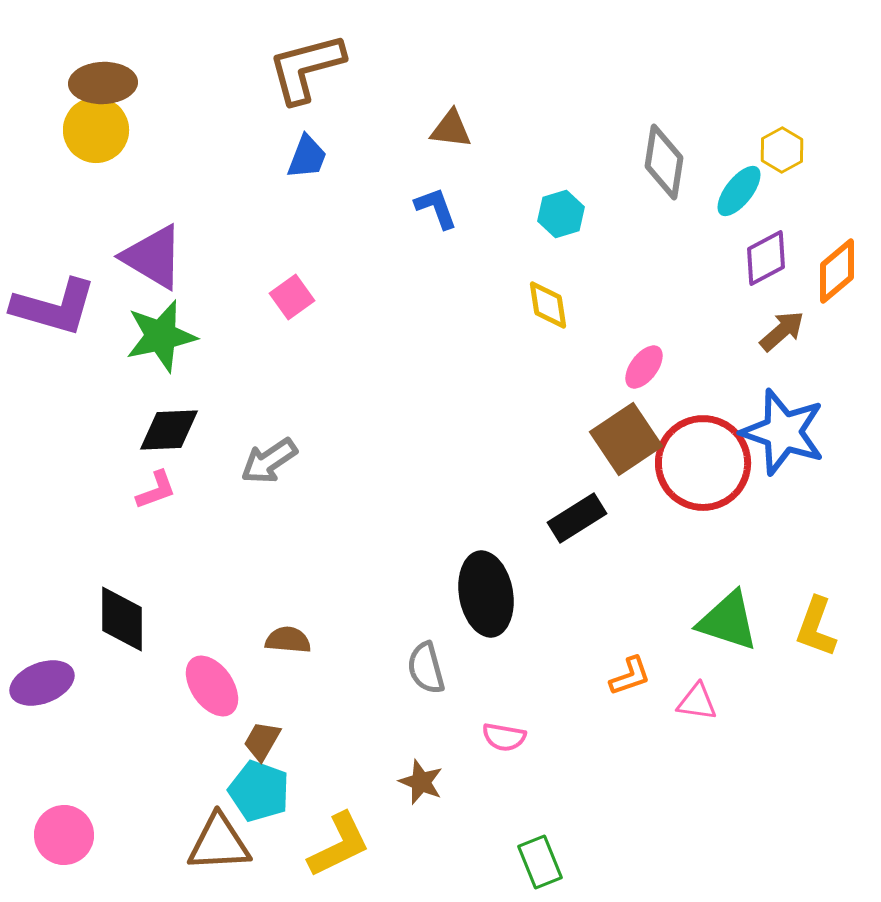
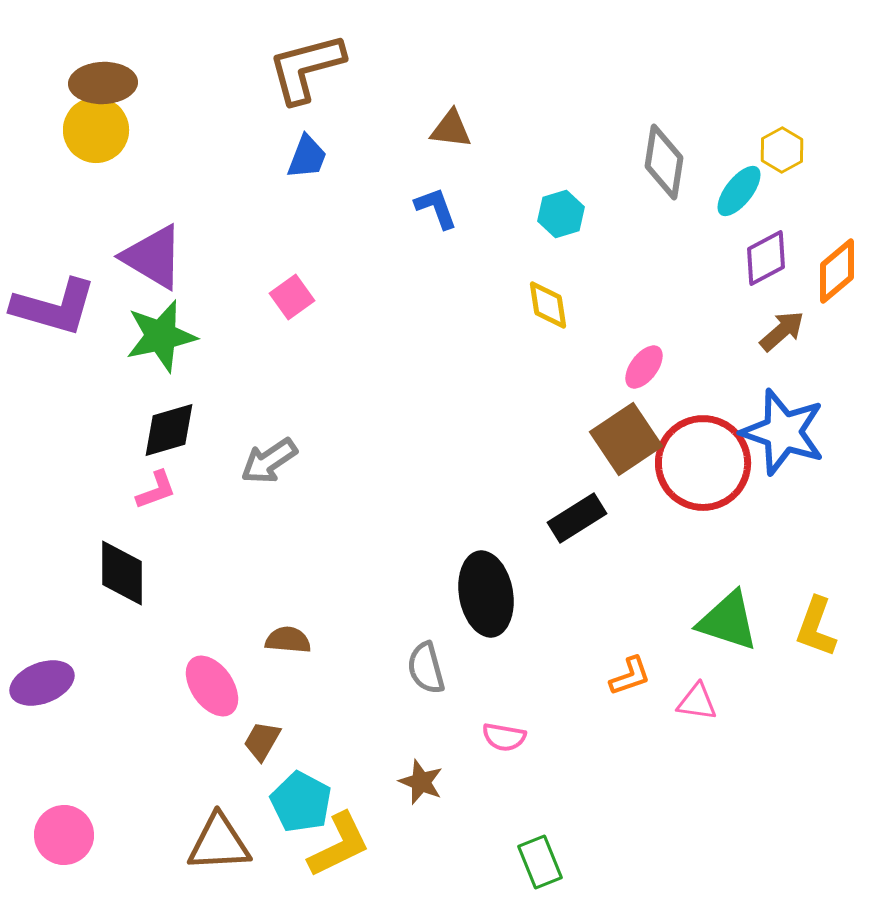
black diamond at (169, 430): rotated 14 degrees counterclockwise
black diamond at (122, 619): moved 46 px up
cyan pentagon at (259, 791): moved 42 px right, 11 px down; rotated 8 degrees clockwise
